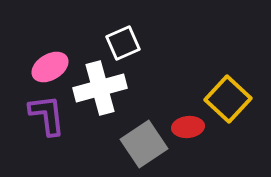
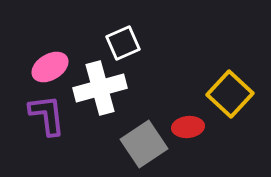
yellow square: moved 2 px right, 5 px up
